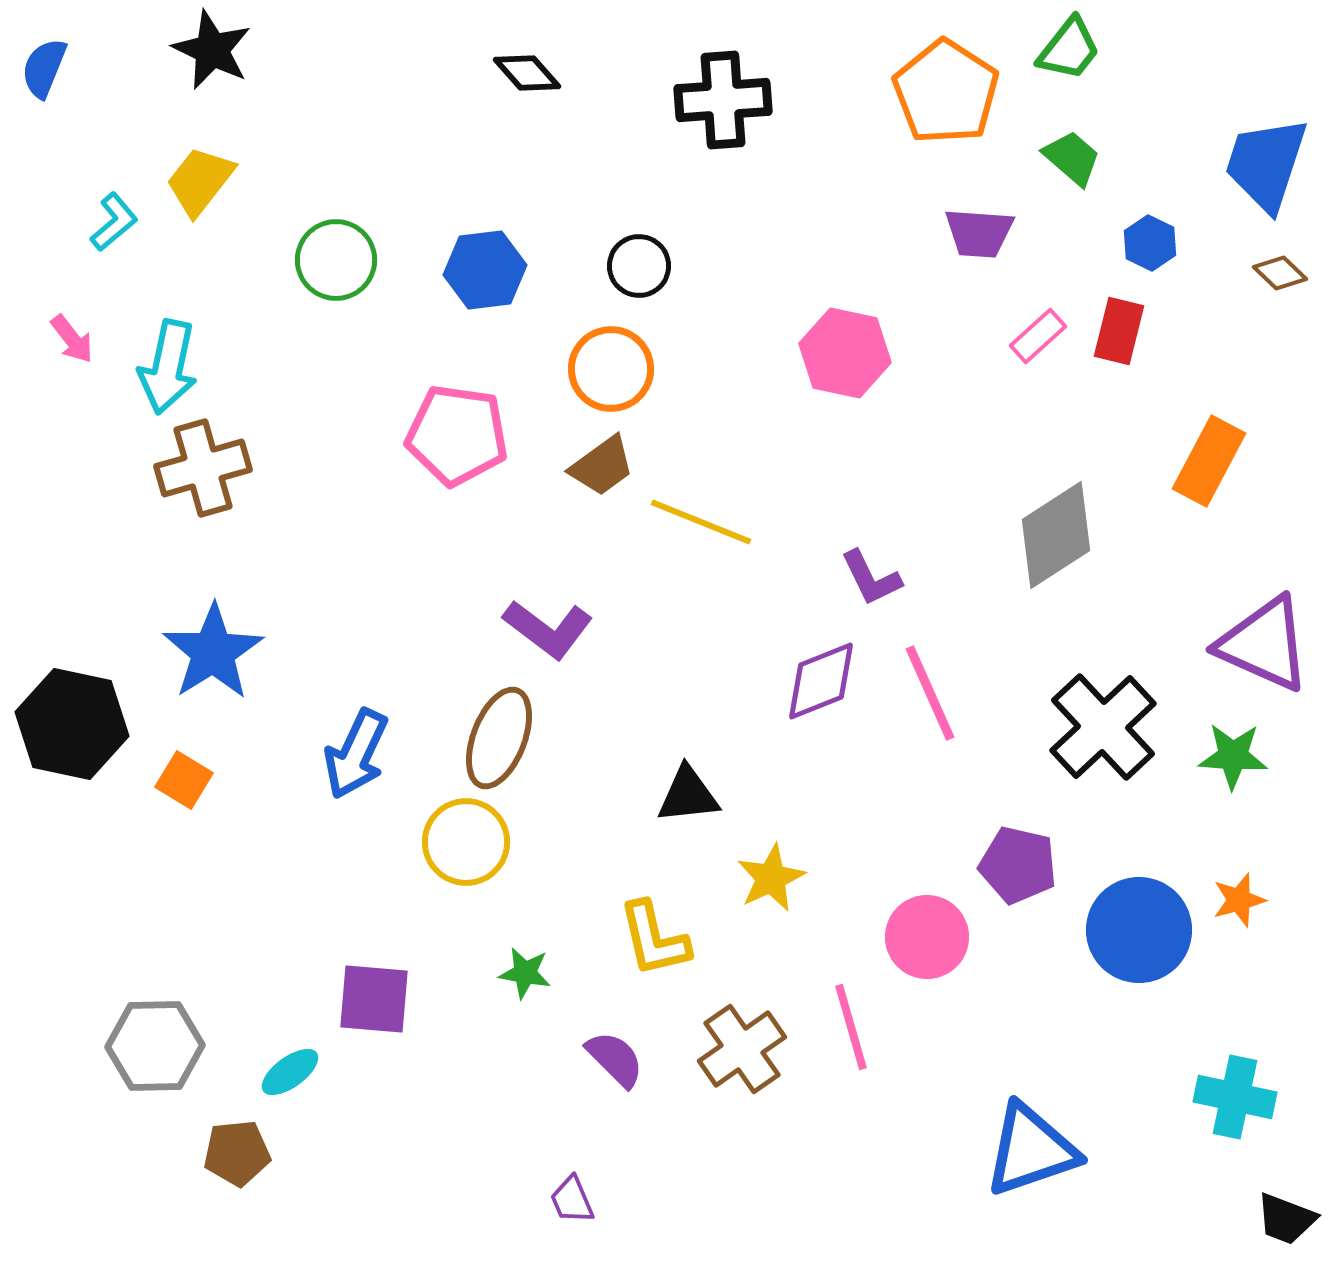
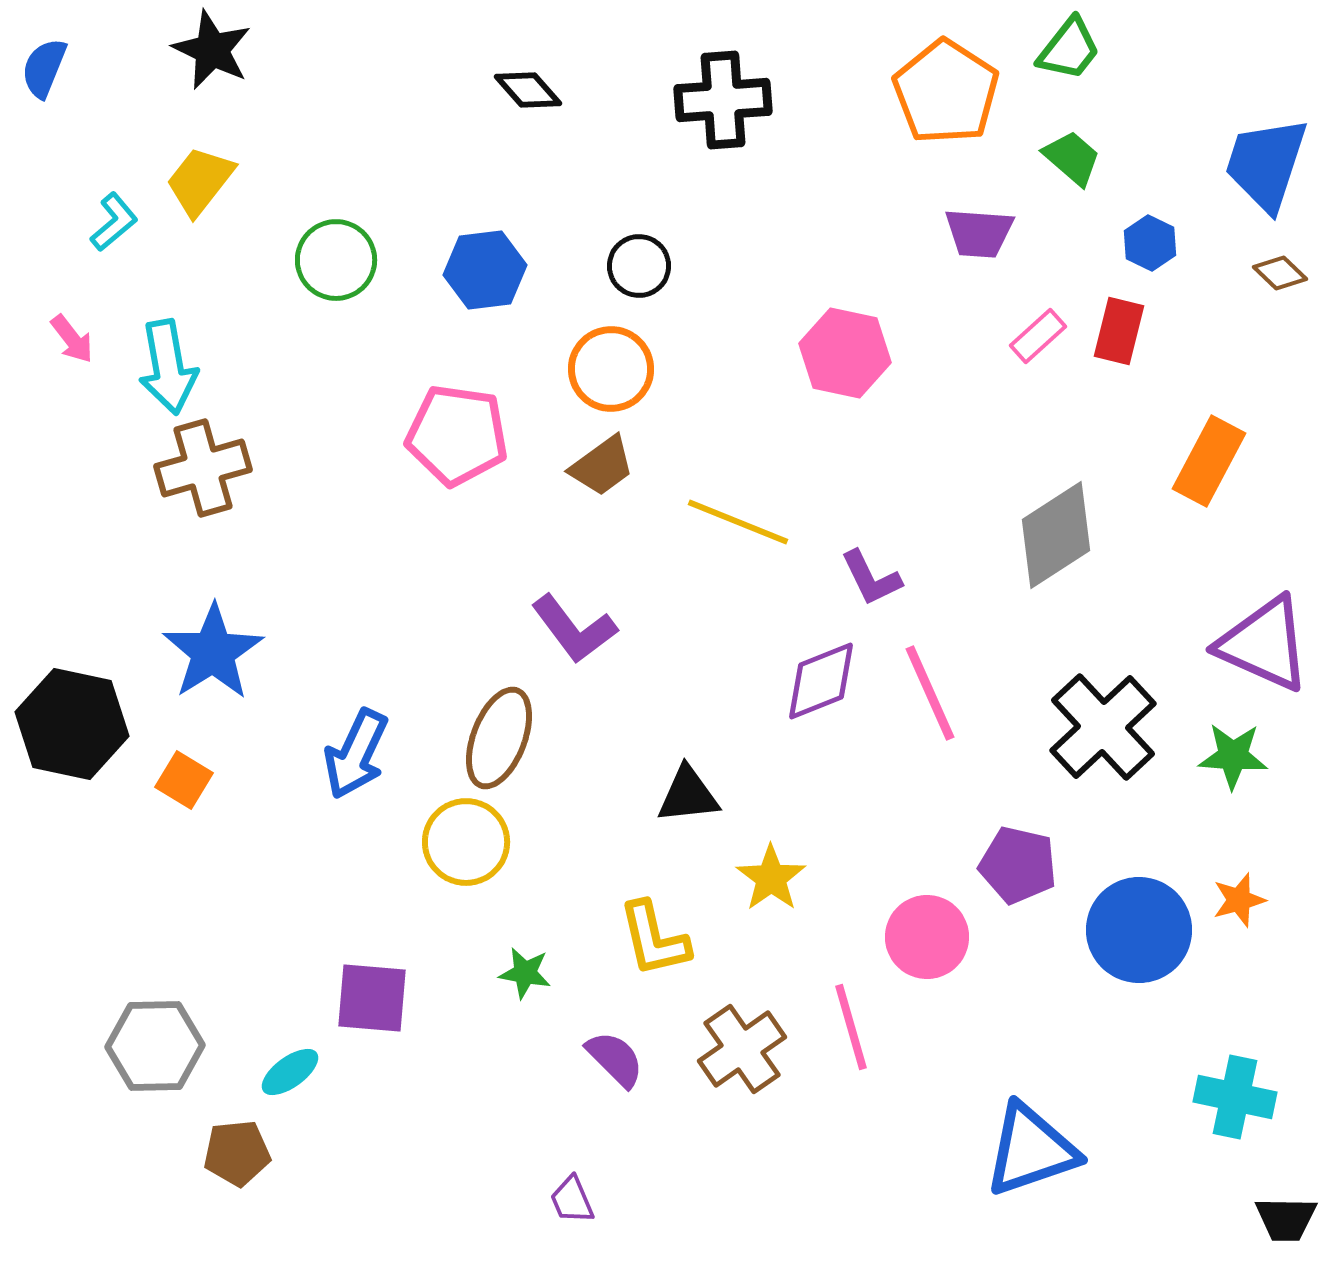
black diamond at (527, 73): moved 1 px right, 17 px down
cyan arrow at (168, 367): rotated 22 degrees counterclockwise
yellow line at (701, 522): moved 37 px right
purple L-shape at (548, 629): moved 26 px right; rotated 16 degrees clockwise
yellow star at (771, 878): rotated 10 degrees counterclockwise
purple square at (374, 999): moved 2 px left, 1 px up
black trapezoid at (1286, 1219): rotated 20 degrees counterclockwise
